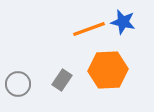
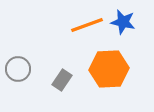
orange line: moved 2 px left, 4 px up
orange hexagon: moved 1 px right, 1 px up
gray circle: moved 15 px up
